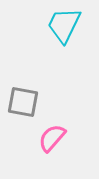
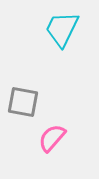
cyan trapezoid: moved 2 px left, 4 px down
